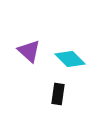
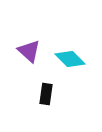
black rectangle: moved 12 px left
